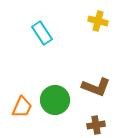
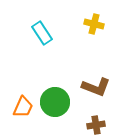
yellow cross: moved 4 px left, 3 px down
green circle: moved 2 px down
orange trapezoid: moved 1 px right
